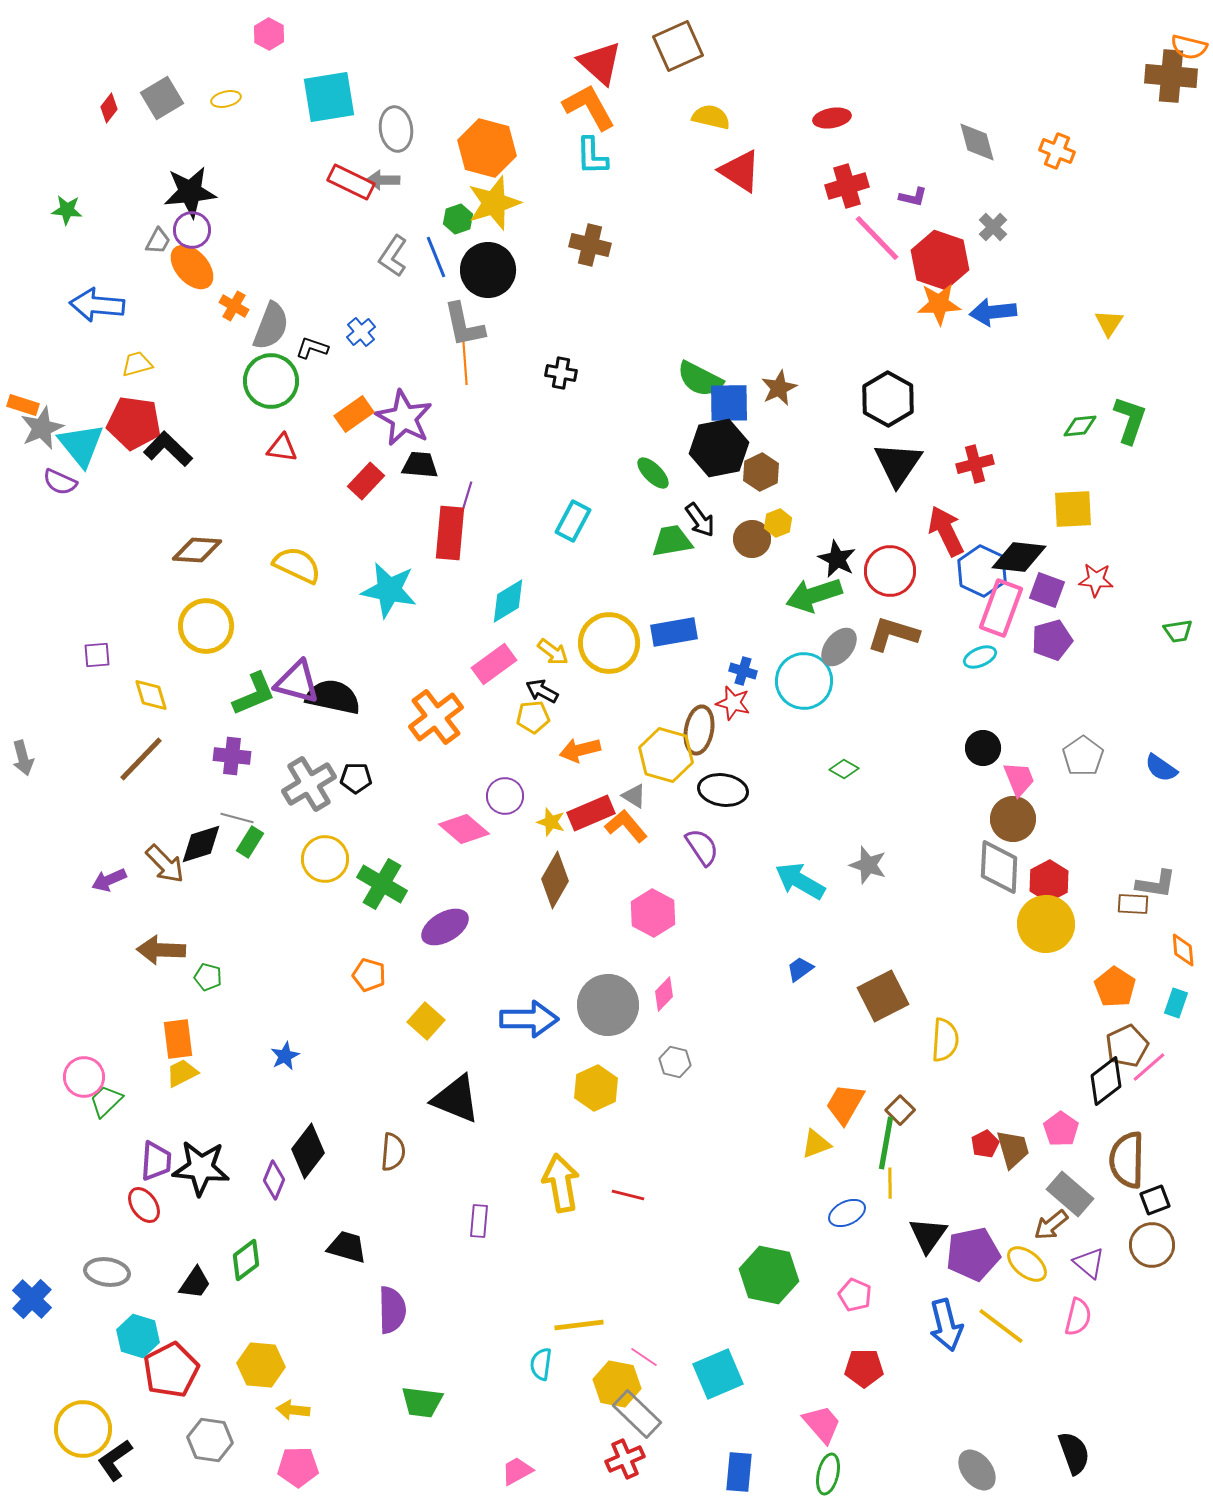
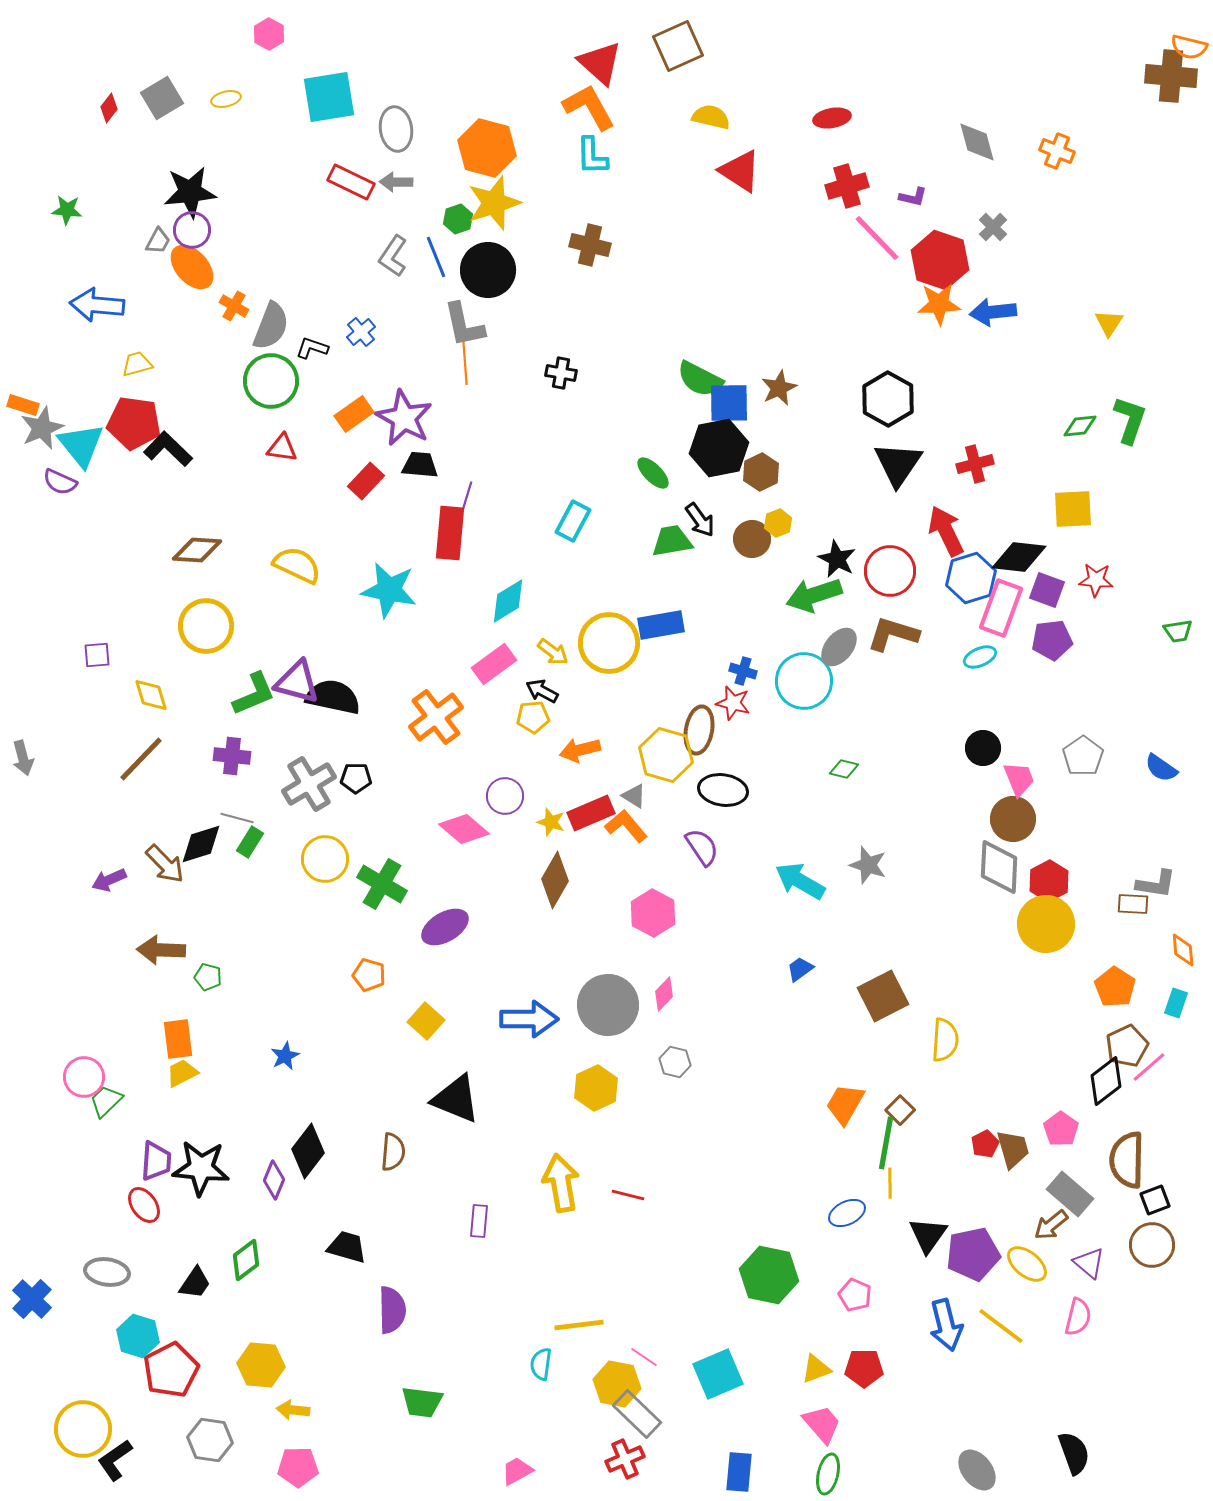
gray arrow at (383, 180): moved 13 px right, 2 px down
blue hexagon at (982, 571): moved 11 px left, 7 px down; rotated 18 degrees clockwise
blue rectangle at (674, 632): moved 13 px left, 7 px up
purple pentagon at (1052, 640): rotated 9 degrees clockwise
green diamond at (844, 769): rotated 16 degrees counterclockwise
yellow triangle at (816, 1144): moved 225 px down
